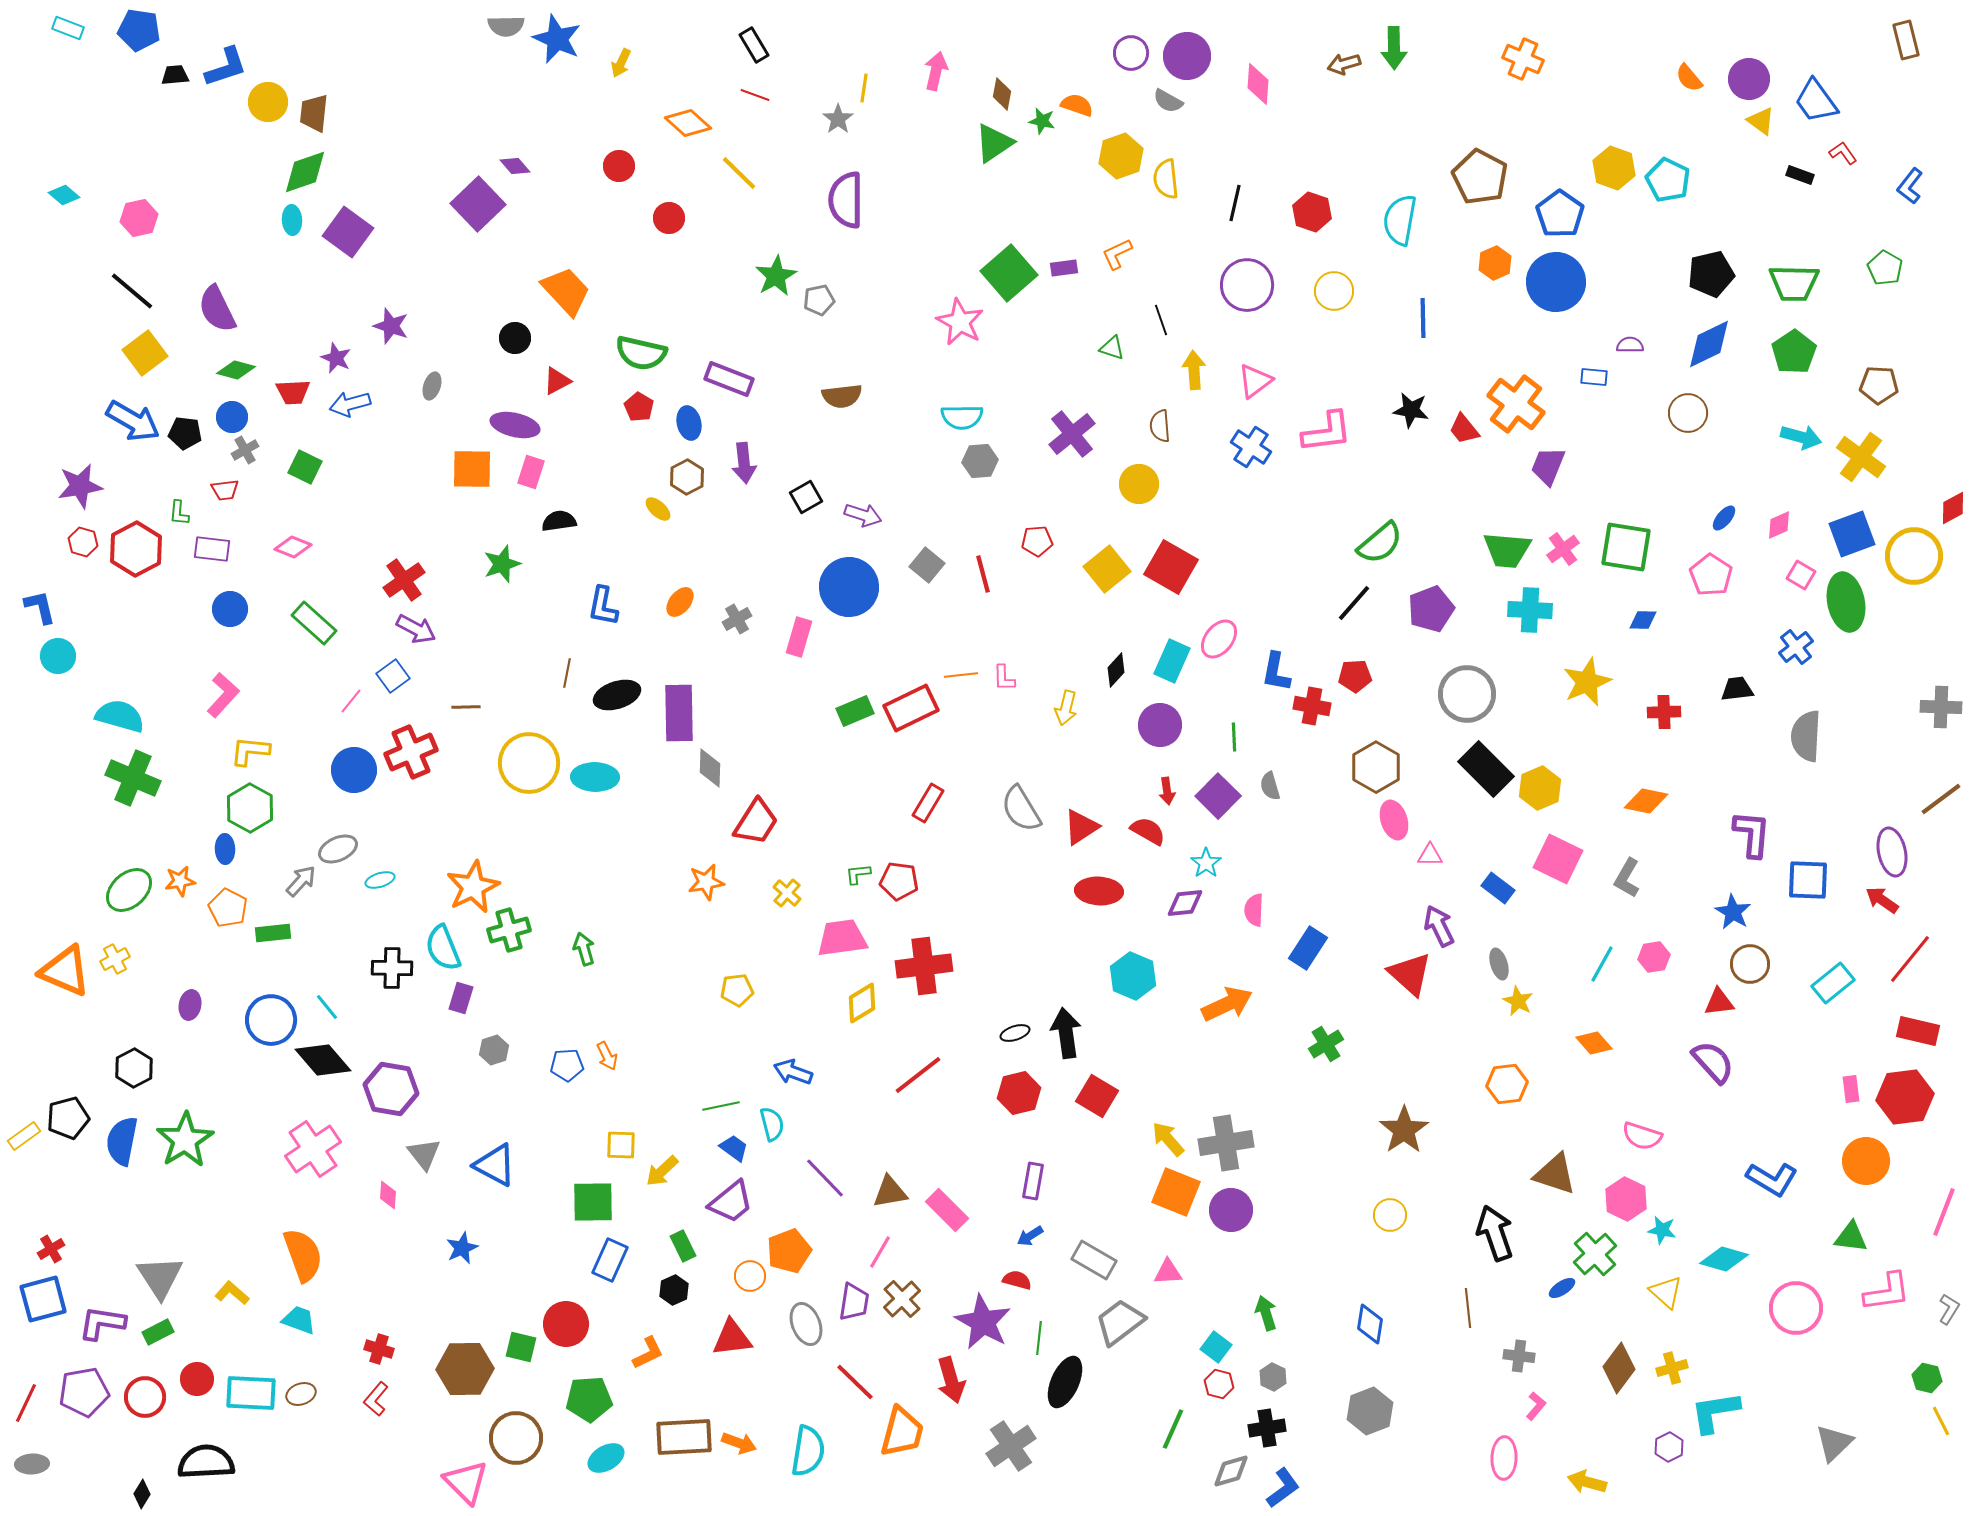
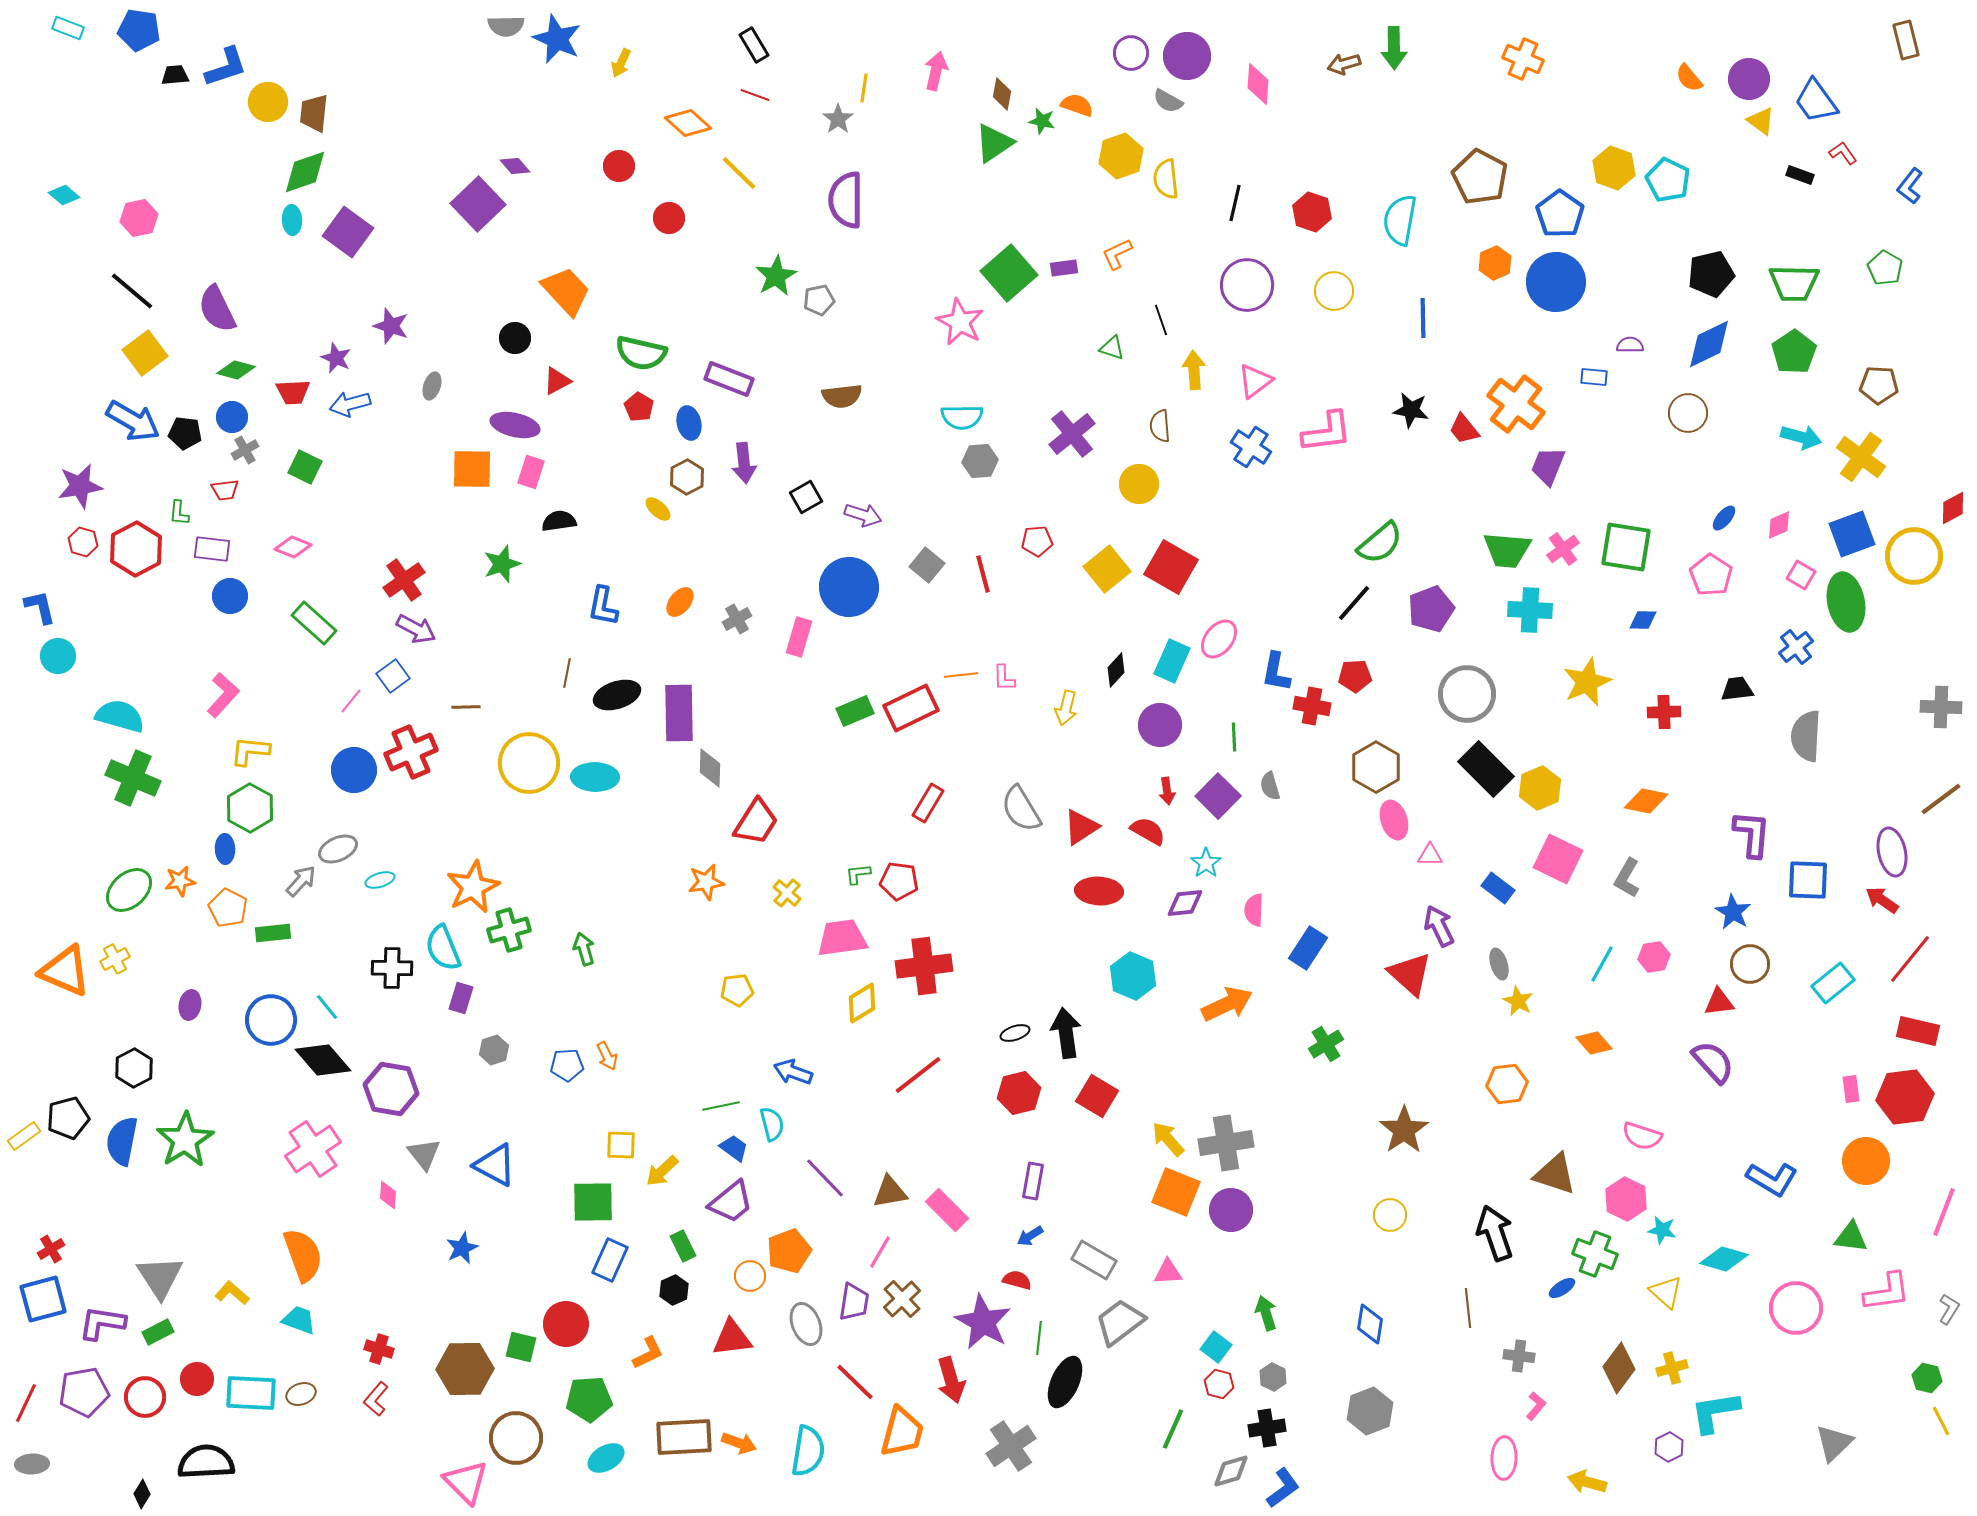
blue circle at (230, 609): moved 13 px up
green cross at (1595, 1254): rotated 27 degrees counterclockwise
